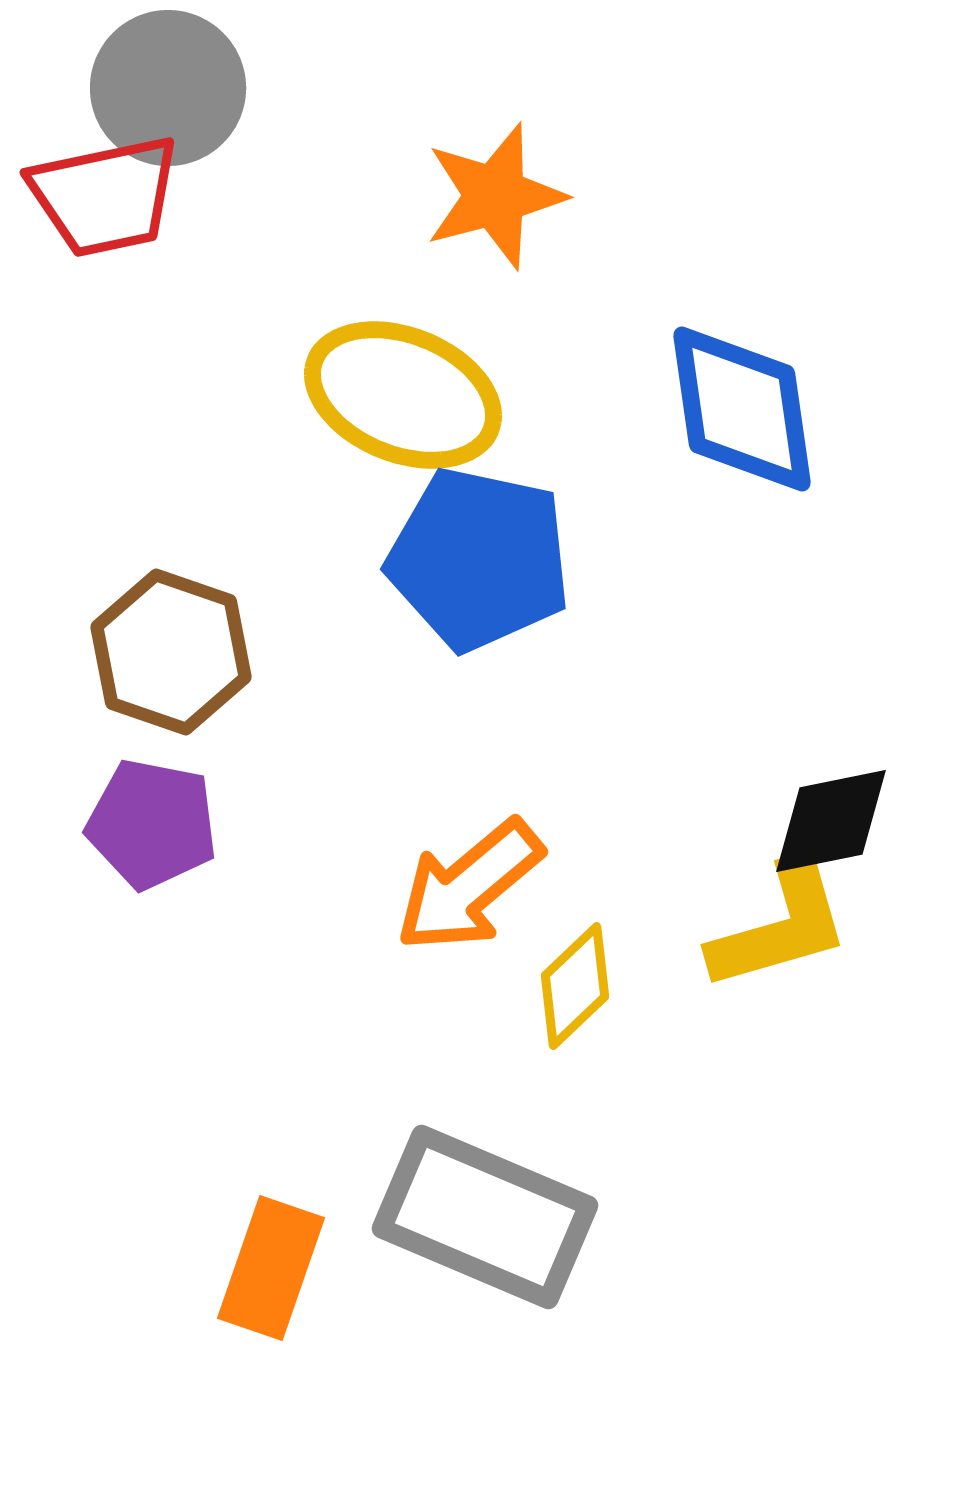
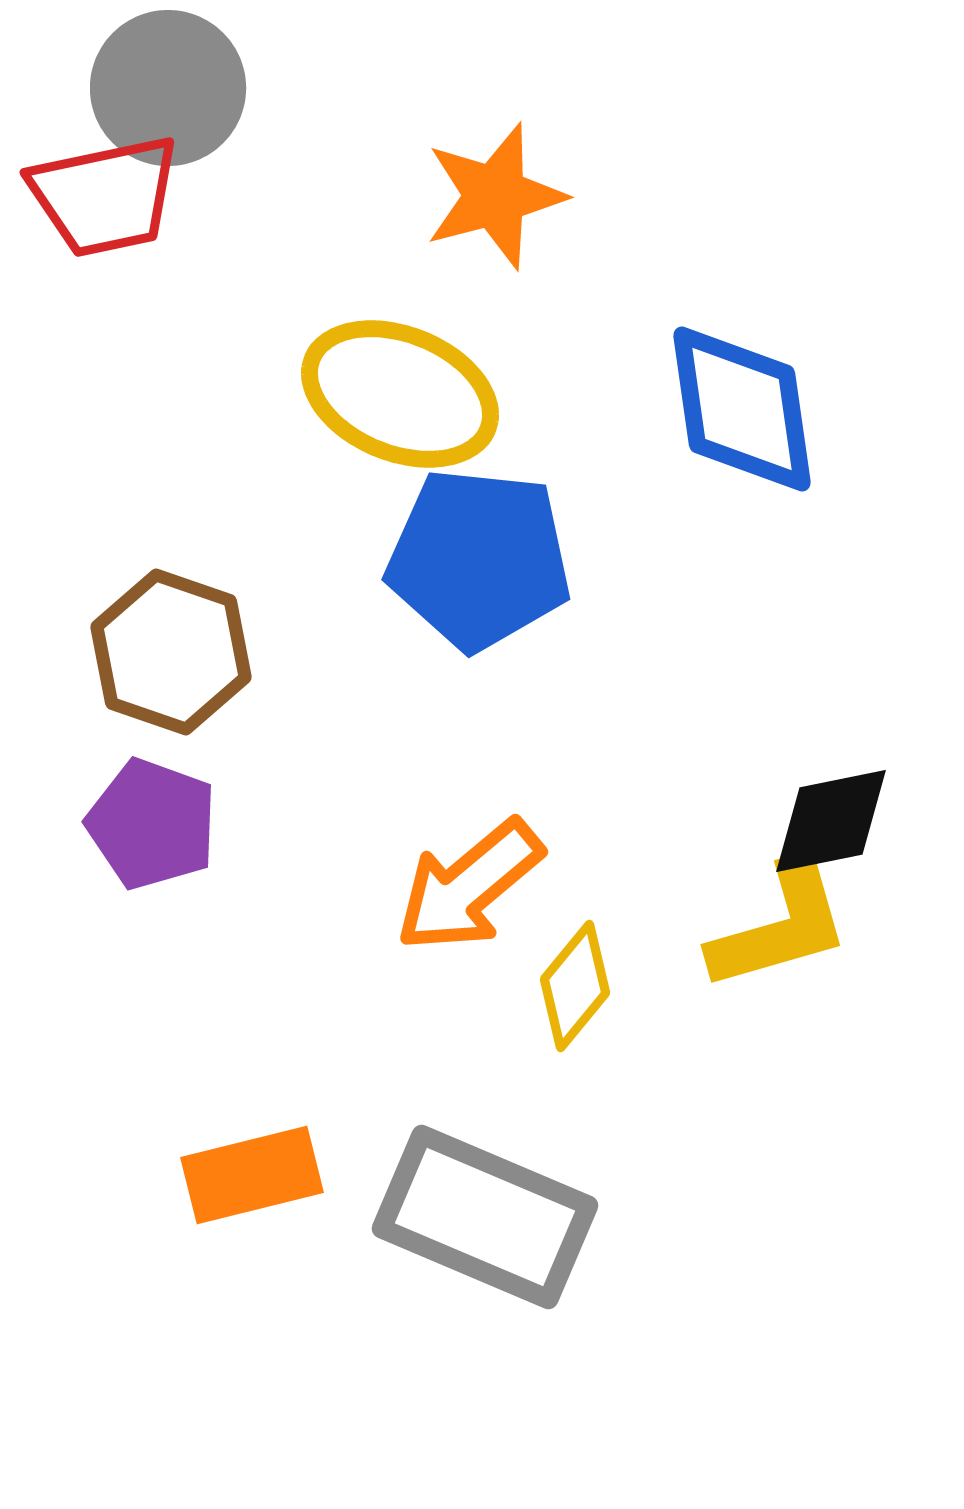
yellow ellipse: moved 3 px left, 1 px up
blue pentagon: rotated 6 degrees counterclockwise
purple pentagon: rotated 9 degrees clockwise
yellow diamond: rotated 7 degrees counterclockwise
orange rectangle: moved 19 px left, 93 px up; rotated 57 degrees clockwise
